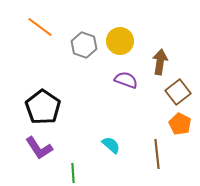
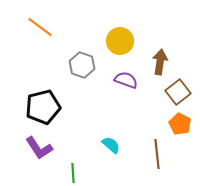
gray hexagon: moved 2 px left, 20 px down
black pentagon: rotated 24 degrees clockwise
